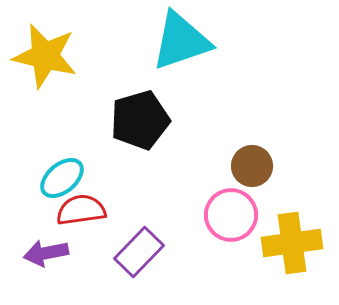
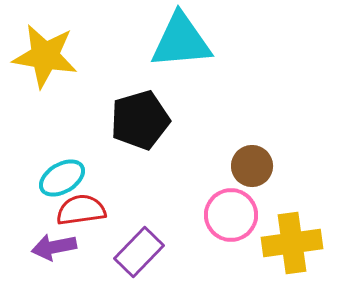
cyan triangle: rotated 14 degrees clockwise
yellow star: rotated 4 degrees counterclockwise
cyan ellipse: rotated 9 degrees clockwise
purple arrow: moved 8 px right, 6 px up
